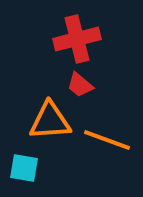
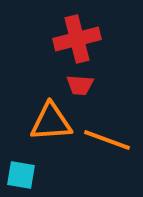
red trapezoid: rotated 36 degrees counterclockwise
orange triangle: moved 1 px right, 1 px down
cyan square: moved 3 px left, 7 px down
